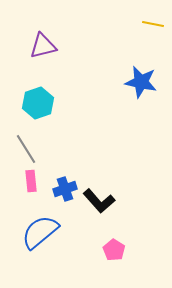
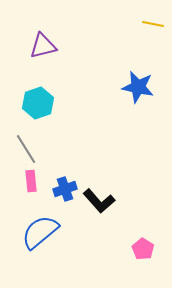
blue star: moved 3 px left, 5 px down
pink pentagon: moved 29 px right, 1 px up
